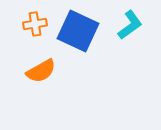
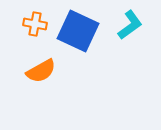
orange cross: rotated 20 degrees clockwise
